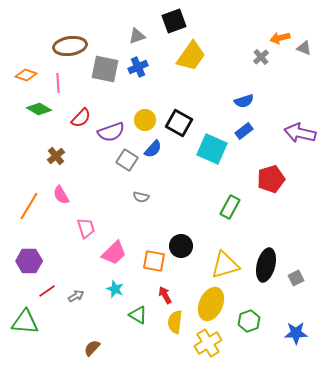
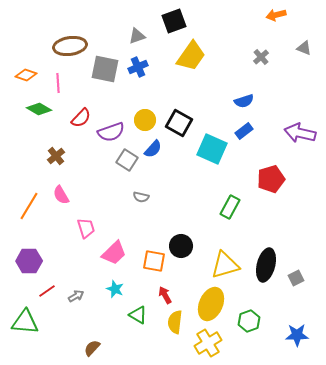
orange arrow at (280, 38): moved 4 px left, 23 px up
blue star at (296, 333): moved 1 px right, 2 px down
